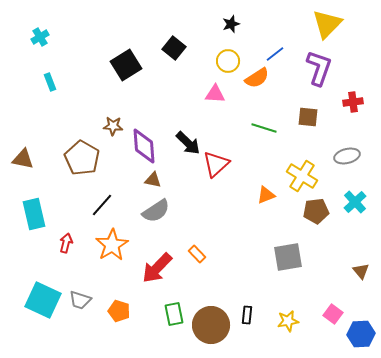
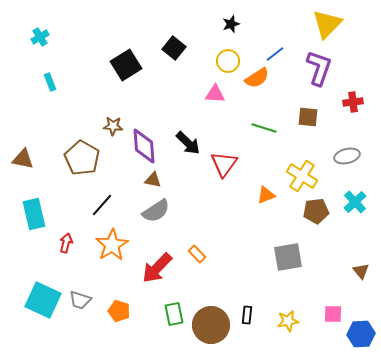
red triangle at (216, 164): moved 8 px right; rotated 12 degrees counterclockwise
pink square at (333, 314): rotated 36 degrees counterclockwise
